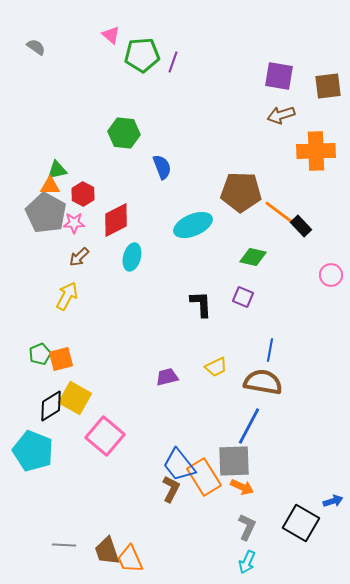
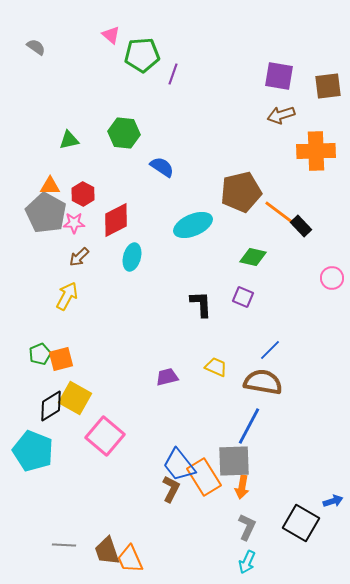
purple line at (173, 62): moved 12 px down
blue semicircle at (162, 167): rotated 35 degrees counterclockwise
green triangle at (57, 170): moved 12 px right, 30 px up
brown pentagon at (241, 192): rotated 15 degrees counterclockwise
pink circle at (331, 275): moved 1 px right, 3 px down
blue line at (270, 350): rotated 35 degrees clockwise
yellow trapezoid at (216, 367): rotated 130 degrees counterclockwise
orange arrow at (242, 487): rotated 75 degrees clockwise
